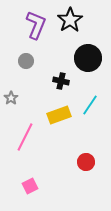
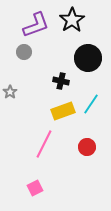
black star: moved 2 px right
purple L-shape: rotated 48 degrees clockwise
gray circle: moved 2 px left, 9 px up
gray star: moved 1 px left, 6 px up
cyan line: moved 1 px right, 1 px up
yellow rectangle: moved 4 px right, 4 px up
pink line: moved 19 px right, 7 px down
red circle: moved 1 px right, 15 px up
pink square: moved 5 px right, 2 px down
